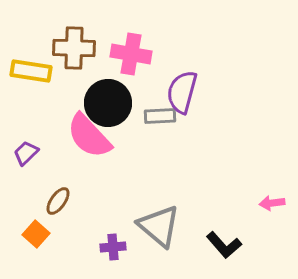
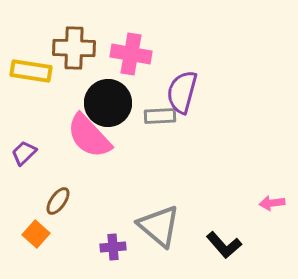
purple trapezoid: moved 2 px left
